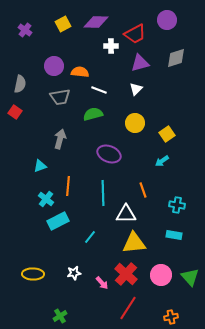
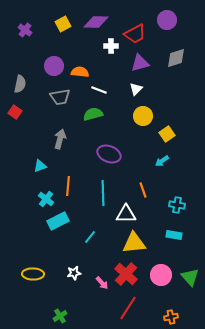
yellow circle at (135, 123): moved 8 px right, 7 px up
